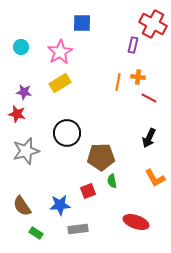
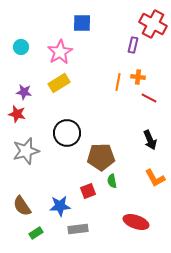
yellow rectangle: moved 1 px left
black arrow: moved 1 px right, 2 px down; rotated 48 degrees counterclockwise
blue star: moved 1 px down
green rectangle: rotated 64 degrees counterclockwise
